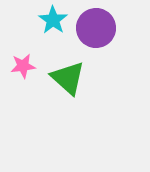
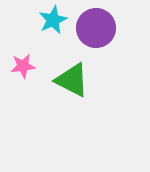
cyan star: rotated 12 degrees clockwise
green triangle: moved 4 px right, 2 px down; rotated 15 degrees counterclockwise
